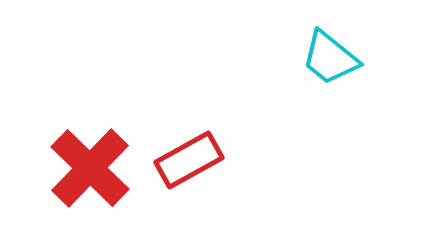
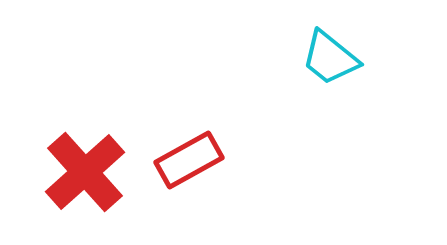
red cross: moved 5 px left, 4 px down; rotated 4 degrees clockwise
